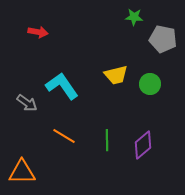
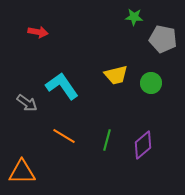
green circle: moved 1 px right, 1 px up
green line: rotated 15 degrees clockwise
